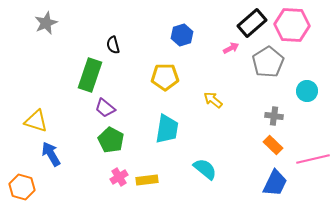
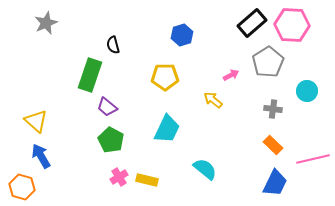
pink arrow: moved 27 px down
purple trapezoid: moved 2 px right, 1 px up
gray cross: moved 1 px left, 7 px up
yellow triangle: rotated 25 degrees clockwise
cyan trapezoid: rotated 16 degrees clockwise
blue arrow: moved 10 px left, 2 px down
yellow rectangle: rotated 20 degrees clockwise
